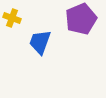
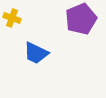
blue trapezoid: moved 4 px left, 11 px down; rotated 84 degrees counterclockwise
